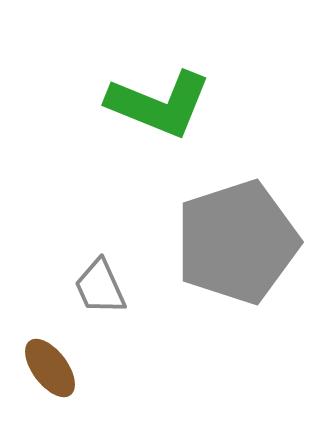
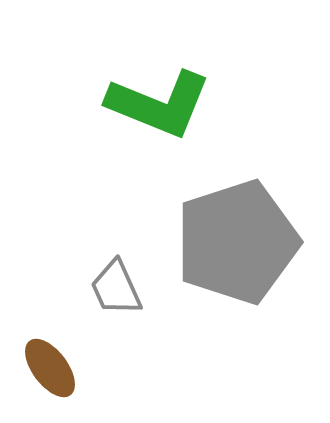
gray trapezoid: moved 16 px right, 1 px down
